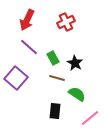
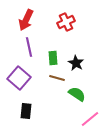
red arrow: moved 1 px left
purple line: rotated 36 degrees clockwise
green rectangle: rotated 24 degrees clockwise
black star: moved 1 px right
purple square: moved 3 px right
black rectangle: moved 29 px left
pink line: moved 1 px down
